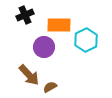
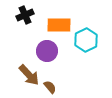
purple circle: moved 3 px right, 4 px down
brown semicircle: rotated 80 degrees clockwise
